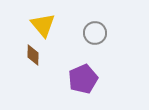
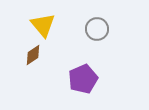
gray circle: moved 2 px right, 4 px up
brown diamond: rotated 55 degrees clockwise
